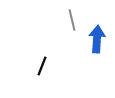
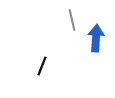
blue arrow: moved 1 px left, 1 px up
